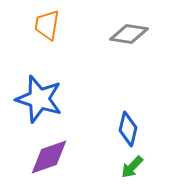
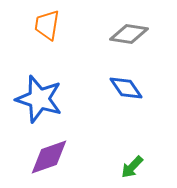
blue diamond: moved 2 px left, 41 px up; rotated 48 degrees counterclockwise
